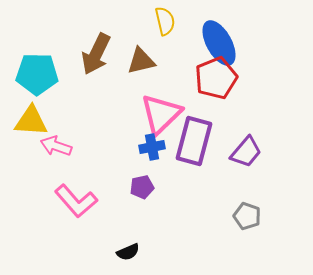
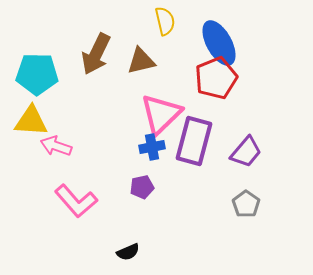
gray pentagon: moved 1 px left, 12 px up; rotated 16 degrees clockwise
